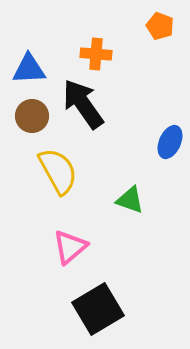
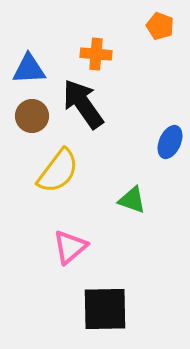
yellow semicircle: rotated 66 degrees clockwise
green triangle: moved 2 px right
black square: moved 7 px right; rotated 30 degrees clockwise
